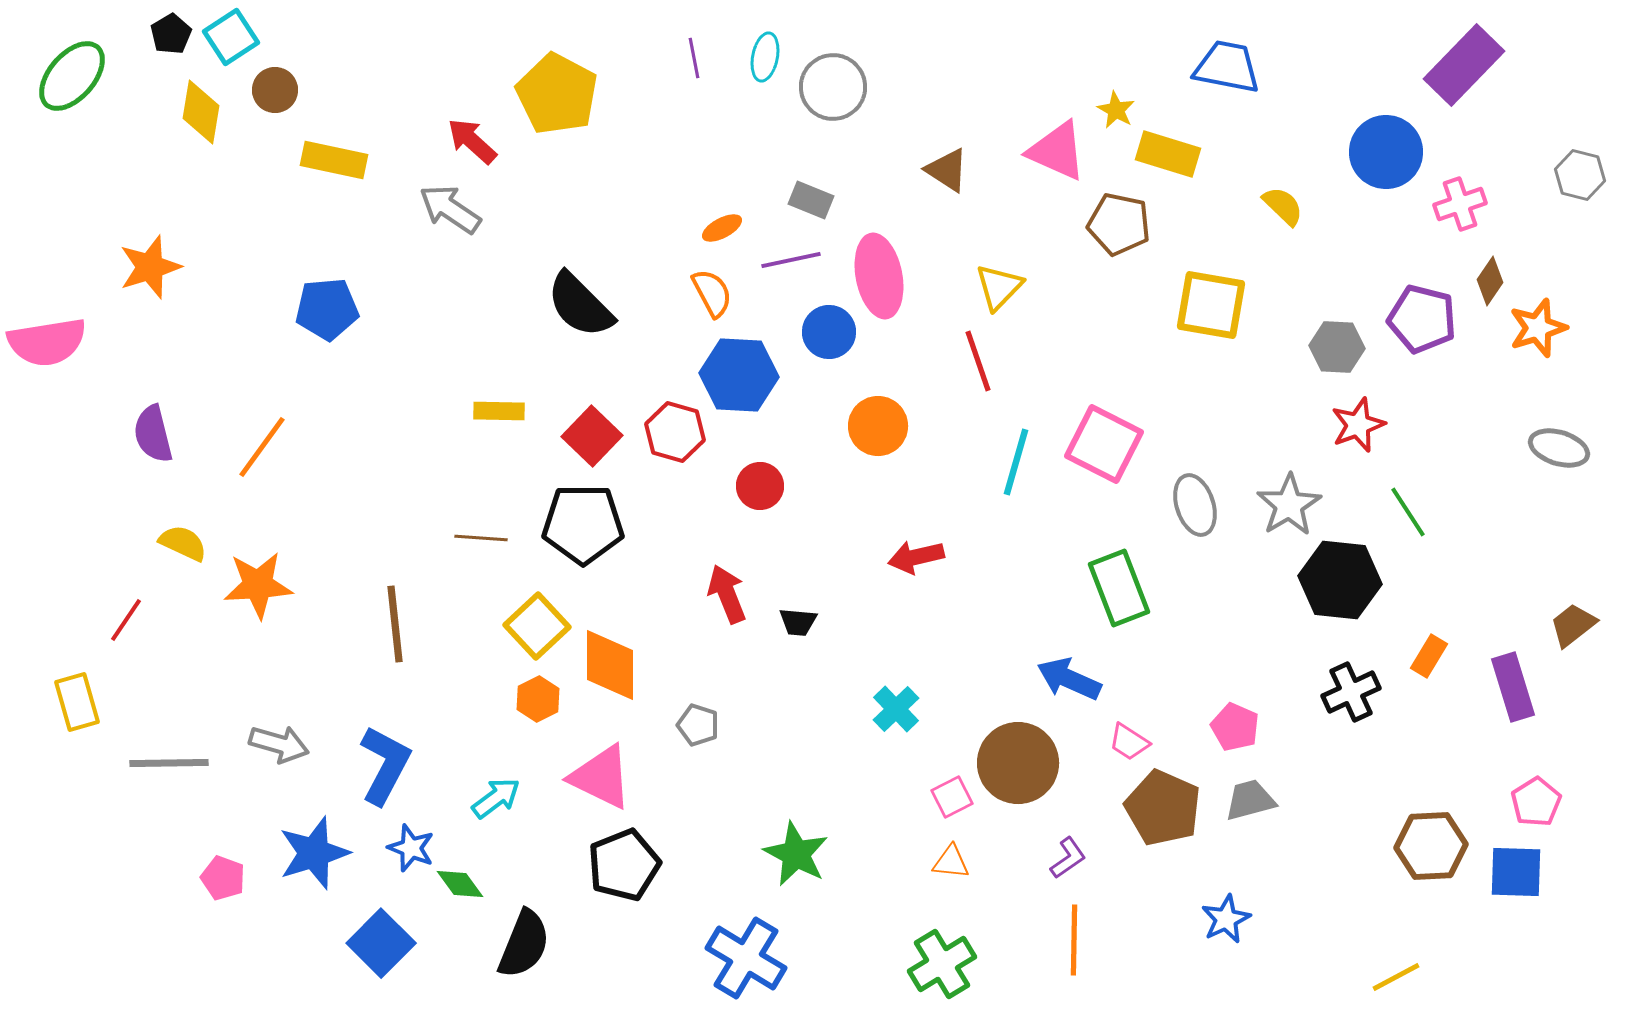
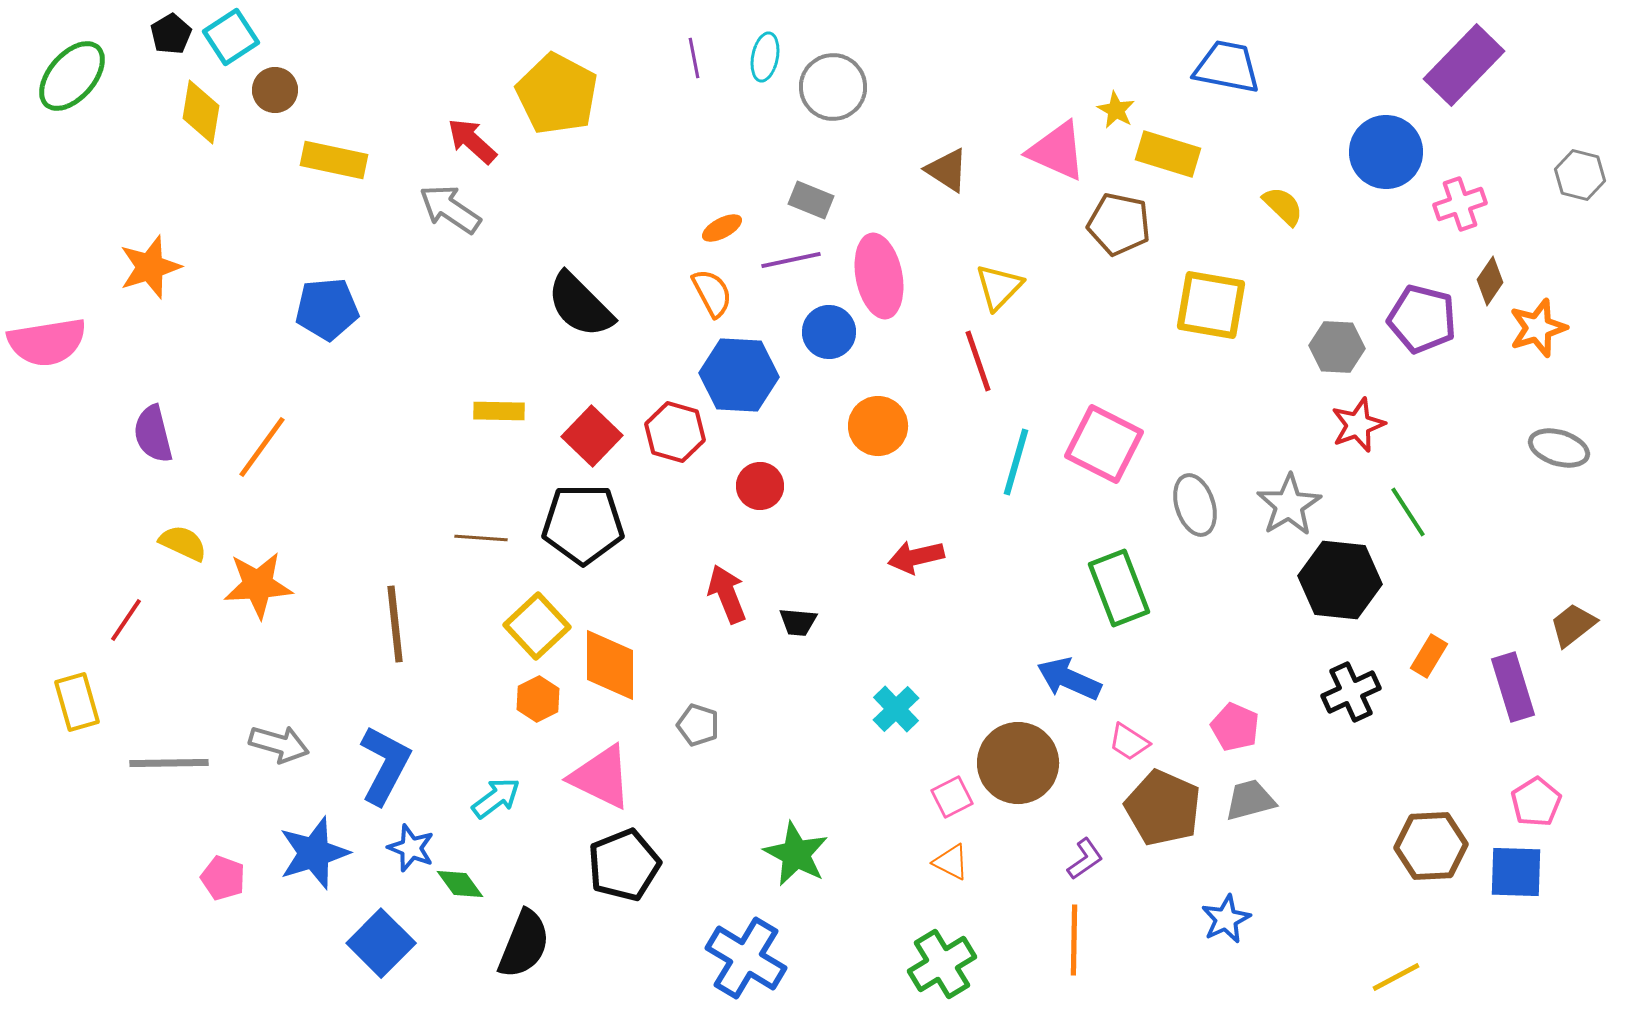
purple L-shape at (1068, 858): moved 17 px right, 1 px down
orange triangle at (951, 862): rotated 21 degrees clockwise
